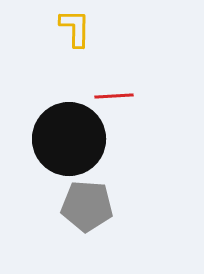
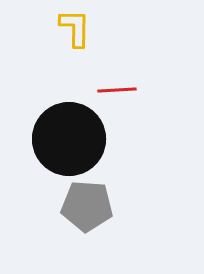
red line: moved 3 px right, 6 px up
